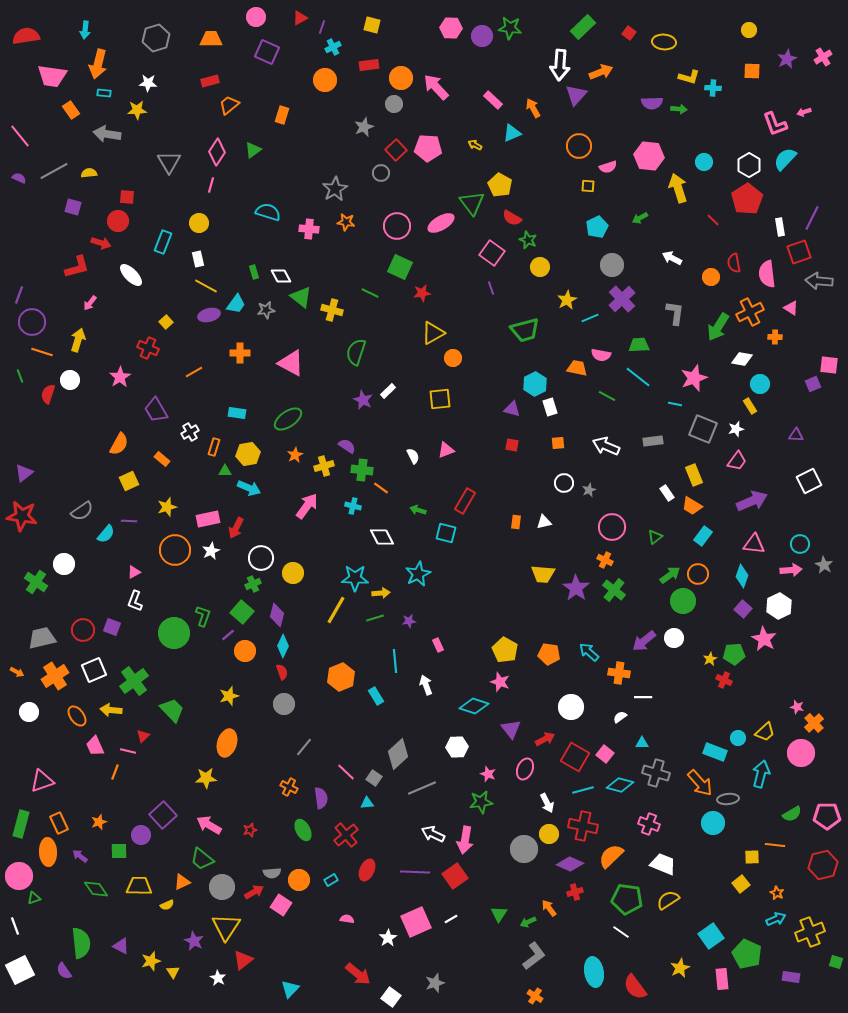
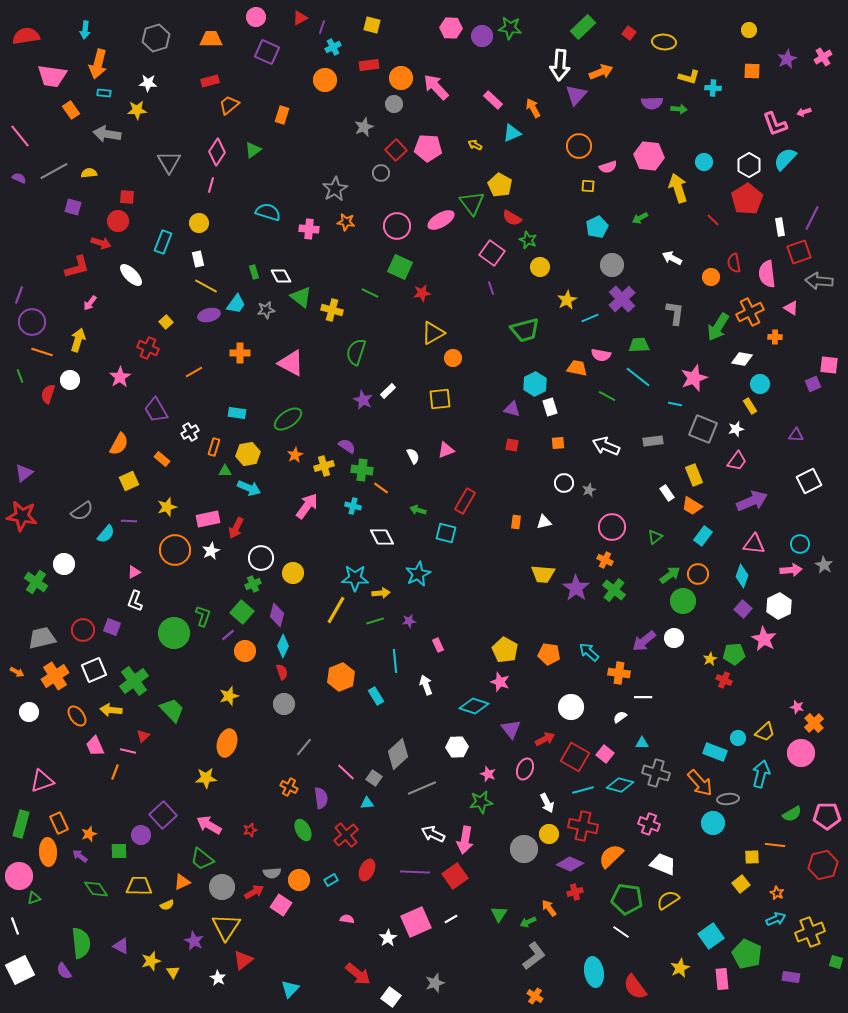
pink ellipse at (441, 223): moved 3 px up
green line at (375, 618): moved 3 px down
orange star at (99, 822): moved 10 px left, 12 px down
